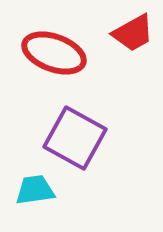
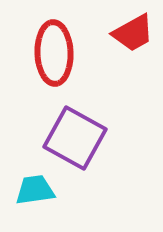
red ellipse: rotated 68 degrees clockwise
